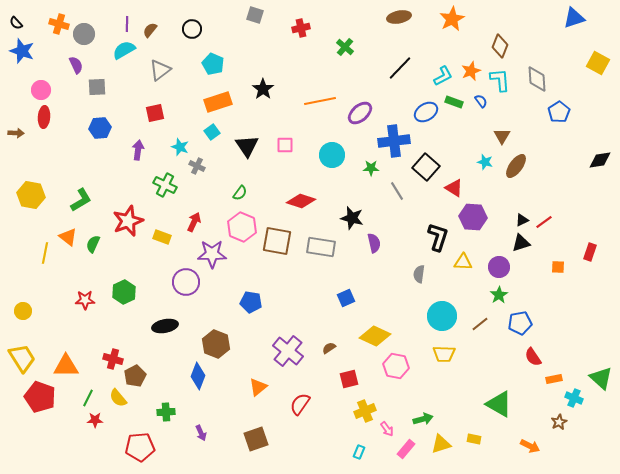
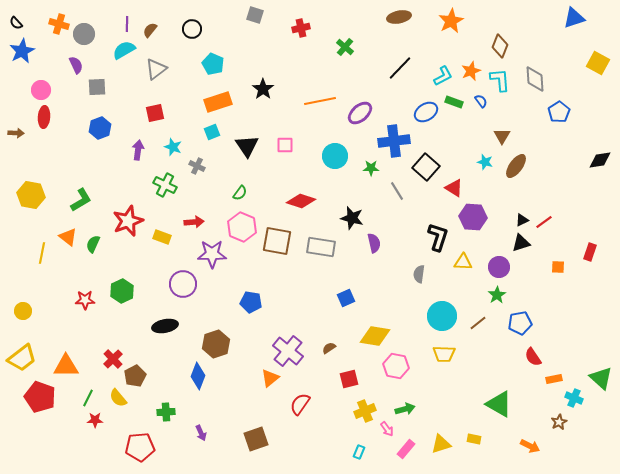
orange star at (452, 19): moved 1 px left, 2 px down
blue star at (22, 51): rotated 25 degrees clockwise
gray triangle at (160, 70): moved 4 px left, 1 px up
gray diamond at (537, 79): moved 2 px left
blue hexagon at (100, 128): rotated 15 degrees counterclockwise
cyan square at (212, 132): rotated 14 degrees clockwise
cyan star at (180, 147): moved 7 px left
cyan circle at (332, 155): moved 3 px right, 1 px down
red arrow at (194, 222): rotated 60 degrees clockwise
yellow line at (45, 253): moved 3 px left
purple circle at (186, 282): moved 3 px left, 2 px down
green hexagon at (124, 292): moved 2 px left, 1 px up
green star at (499, 295): moved 2 px left
brown line at (480, 324): moved 2 px left, 1 px up
yellow diamond at (375, 336): rotated 16 degrees counterclockwise
brown hexagon at (216, 344): rotated 20 degrees clockwise
yellow trapezoid at (22, 358): rotated 84 degrees clockwise
red cross at (113, 359): rotated 30 degrees clockwise
orange triangle at (258, 387): moved 12 px right, 9 px up
green arrow at (423, 419): moved 18 px left, 10 px up
